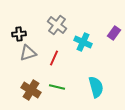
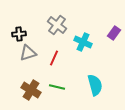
cyan semicircle: moved 1 px left, 2 px up
